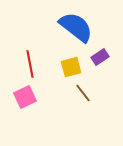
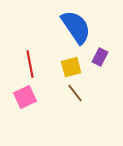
blue semicircle: rotated 18 degrees clockwise
purple rectangle: rotated 30 degrees counterclockwise
brown line: moved 8 px left
